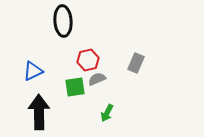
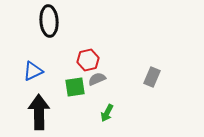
black ellipse: moved 14 px left
gray rectangle: moved 16 px right, 14 px down
